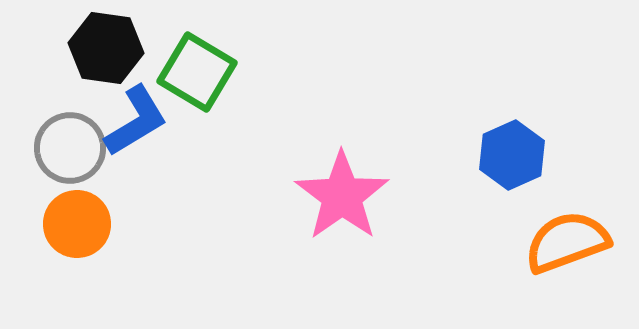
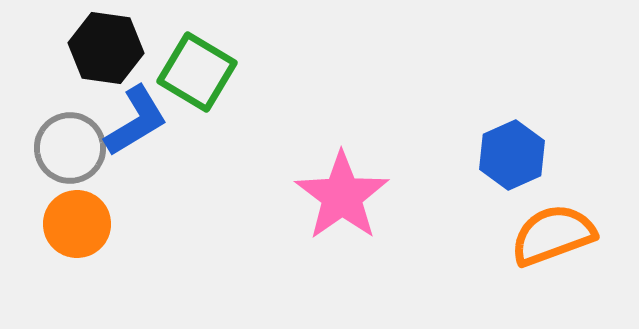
orange semicircle: moved 14 px left, 7 px up
